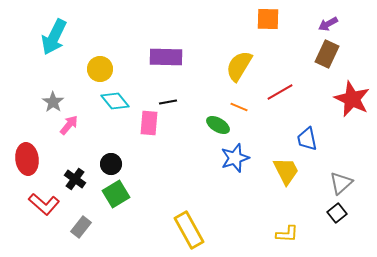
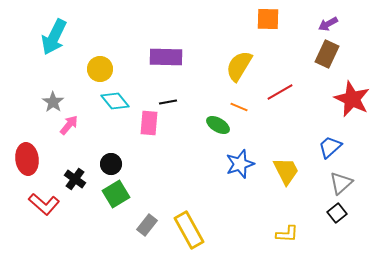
blue trapezoid: moved 23 px right, 8 px down; rotated 60 degrees clockwise
blue star: moved 5 px right, 6 px down
gray rectangle: moved 66 px right, 2 px up
